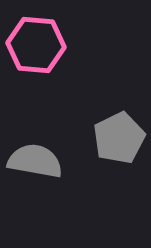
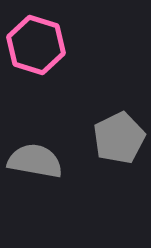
pink hexagon: rotated 12 degrees clockwise
